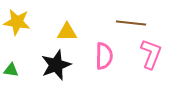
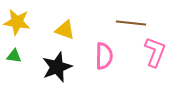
yellow triangle: moved 2 px left, 2 px up; rotated 20 degrees clockwise
pink L-shape: moved 4 px right, 2 px up
black star: moved 1 px right, 2 px down
green triangle: moved 3 px right, 14 px up
